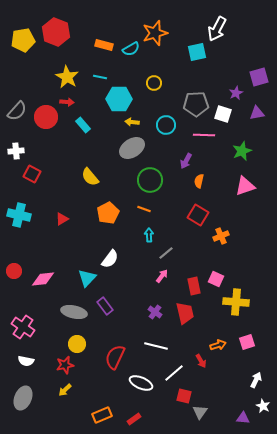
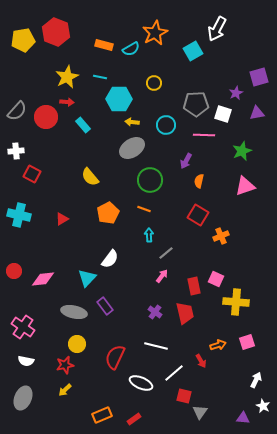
orange star at (155, 33): rotated 10 degrees counterclockwise
cyan square at (197, 52): moved 4 px left, 1 px up; rotated 18 degrees counterclockwise
yellow star at (67, 77): rotated 15 degrees clockwise
